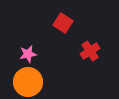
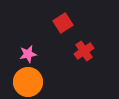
red square: rotated 24 degrees clockwise
red cross: moved 6 px left
